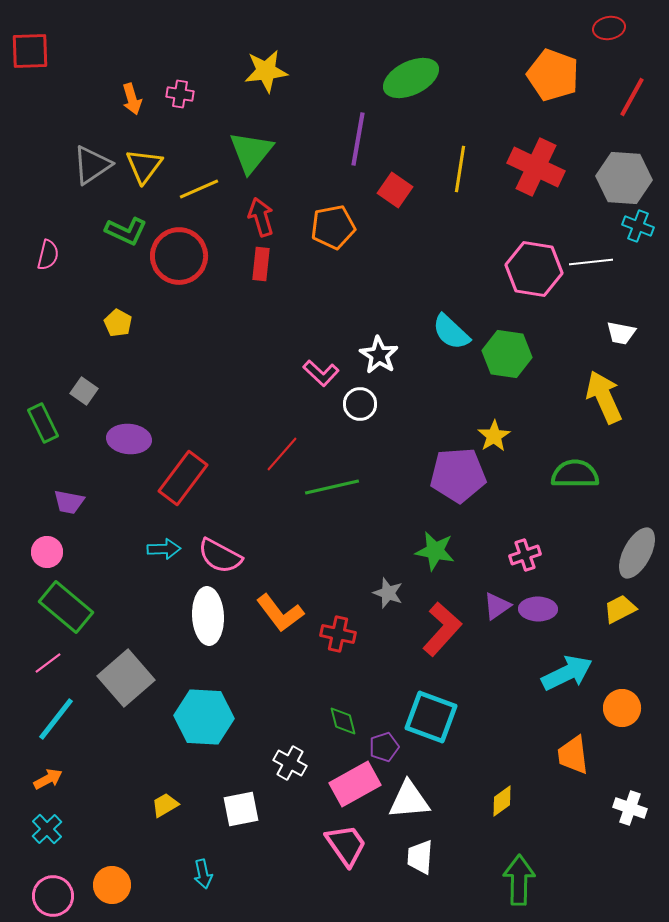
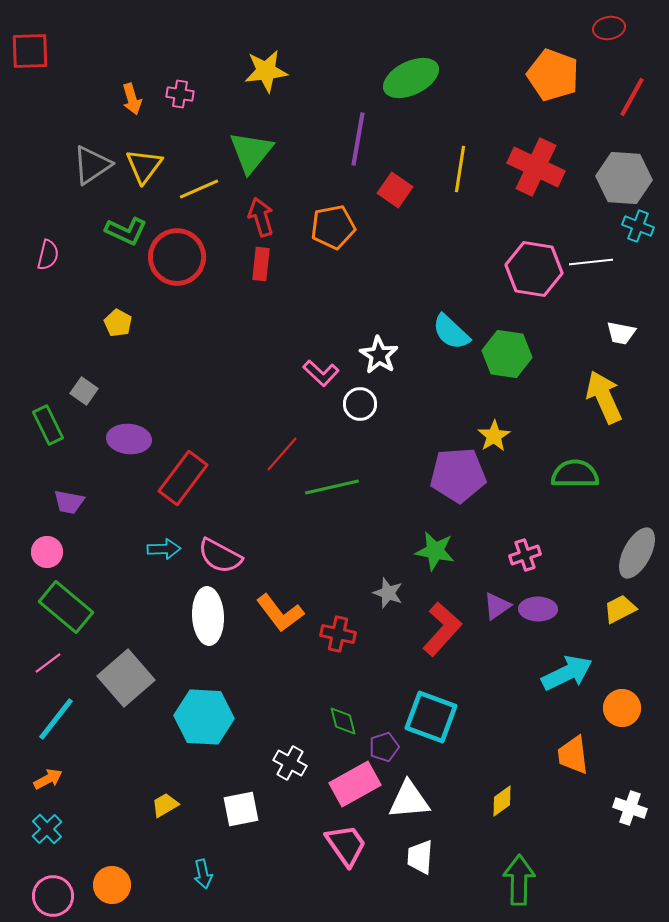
red circle at (179, 256): moved 2 px left, 1 px down
green rectangle at (43, 423): moved 5 px right, 2 px down
